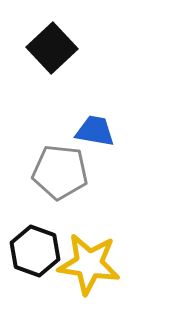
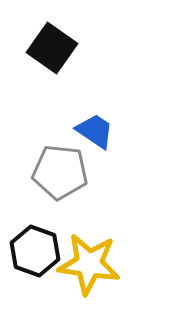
black square: rotated 12 degrees counterclockwise
blue trapezoid: rotated 24 degrees clockwise
